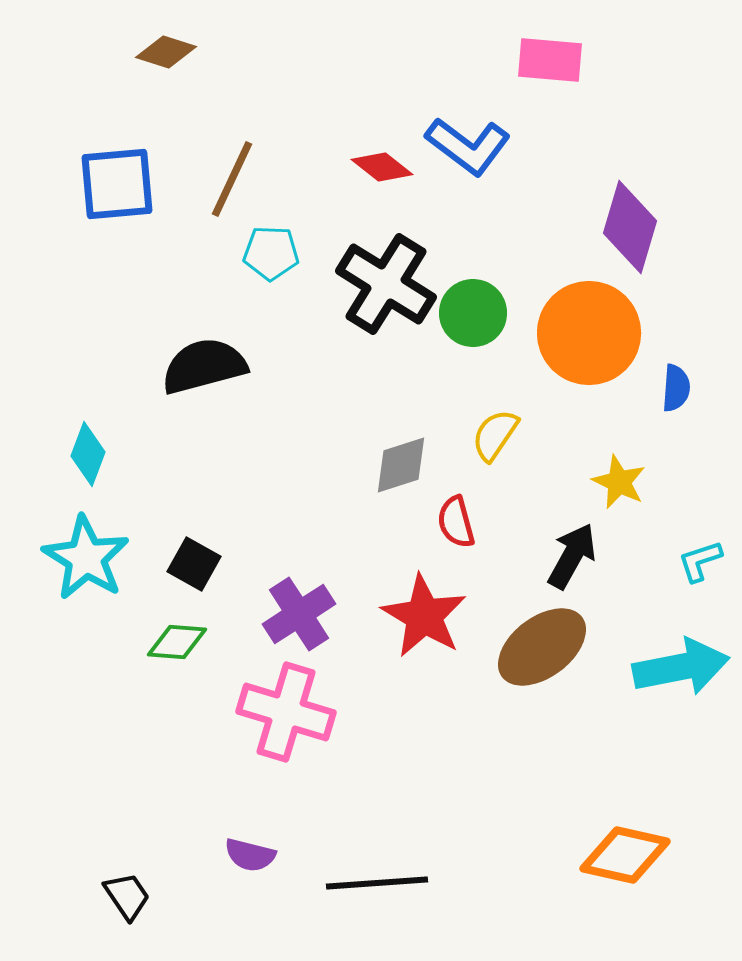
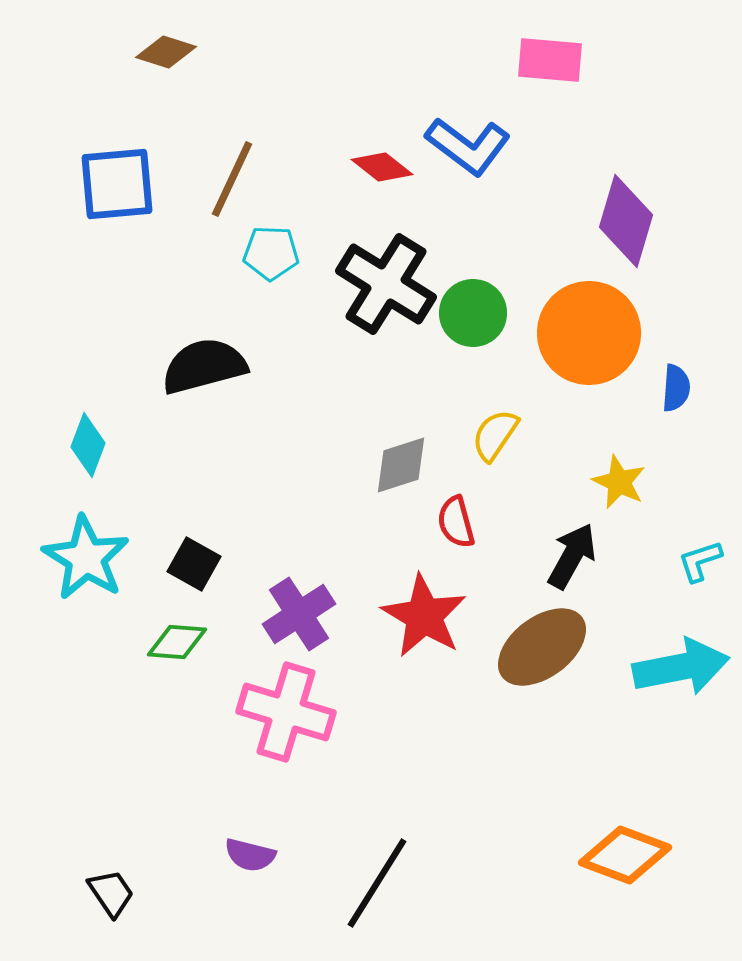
purple diamond: moved 4 px left, 6 px up
cyan diamond: moved 9 px up
orange diamond: rotated 8 degrees clockwise
black line: rotated 54 degrees counterclockwise
black trapezoid: moved 16 px left, 3 px up
